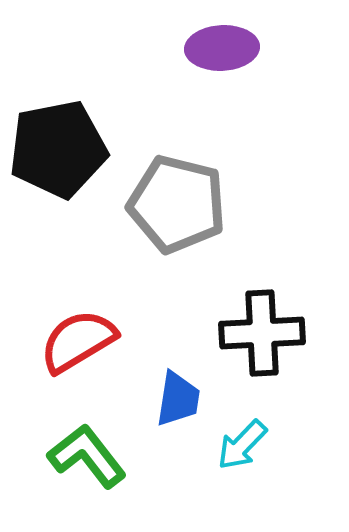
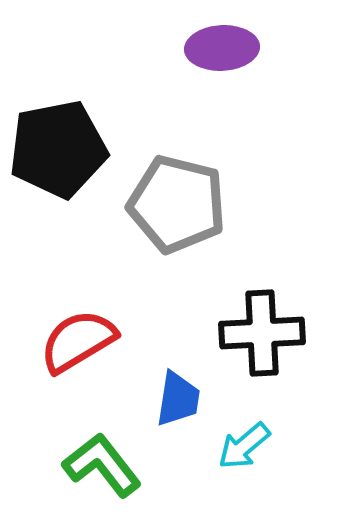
cyan arrow: moved 2 px right, 1 px down; rotated 6 degrees clockwise
green L-shape: moved 15 px right, 9 px down
